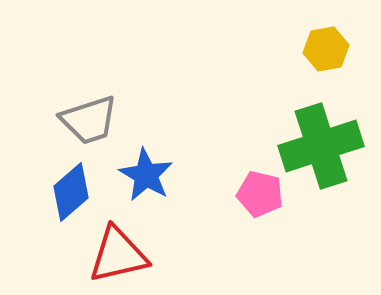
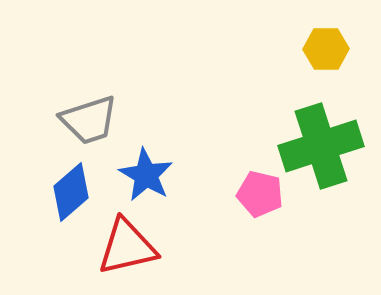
yellow hexagon: rotated 9 degrees clockwise
red triangle: moved 9 px right, 8 px up
